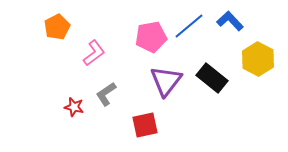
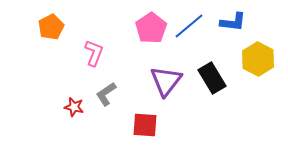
blue L-shape: moved 3 px right, 1 px down; rotated 140 degrees clockwise
orange pentagon: moved 6 px left
pink pentagon: moved 9 px up; rotated 24 degrees counterclockwise
pink L-shape: rotated 32 degrees counterclockwise
black rectangle: rotated 20 degrees clockwise
red square: rotated 16 degrees clockwise
